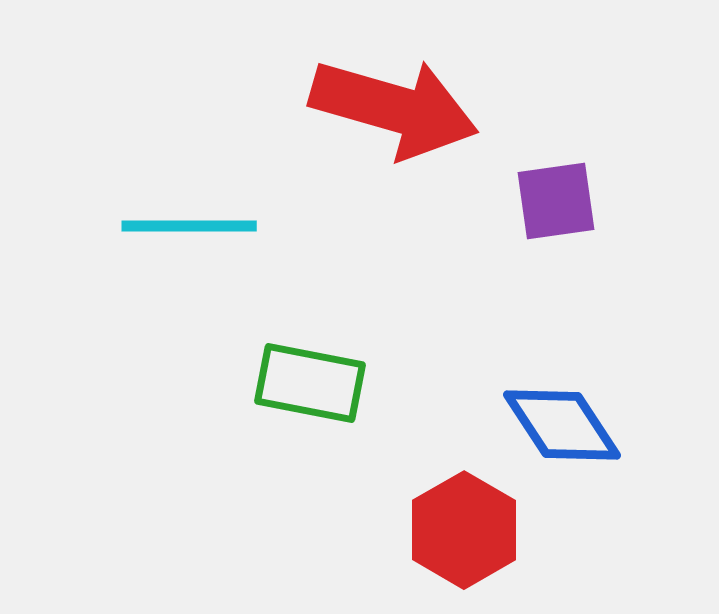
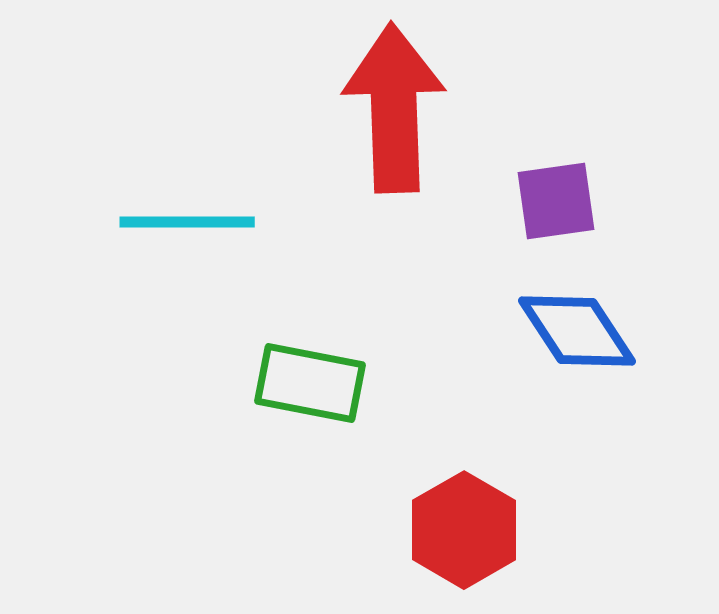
red arrow: rotated 108 degrees counterclockwise
cyan line: moved 2 px left, 4 px up
blue diamond: moved 15 px right, 94 px up
